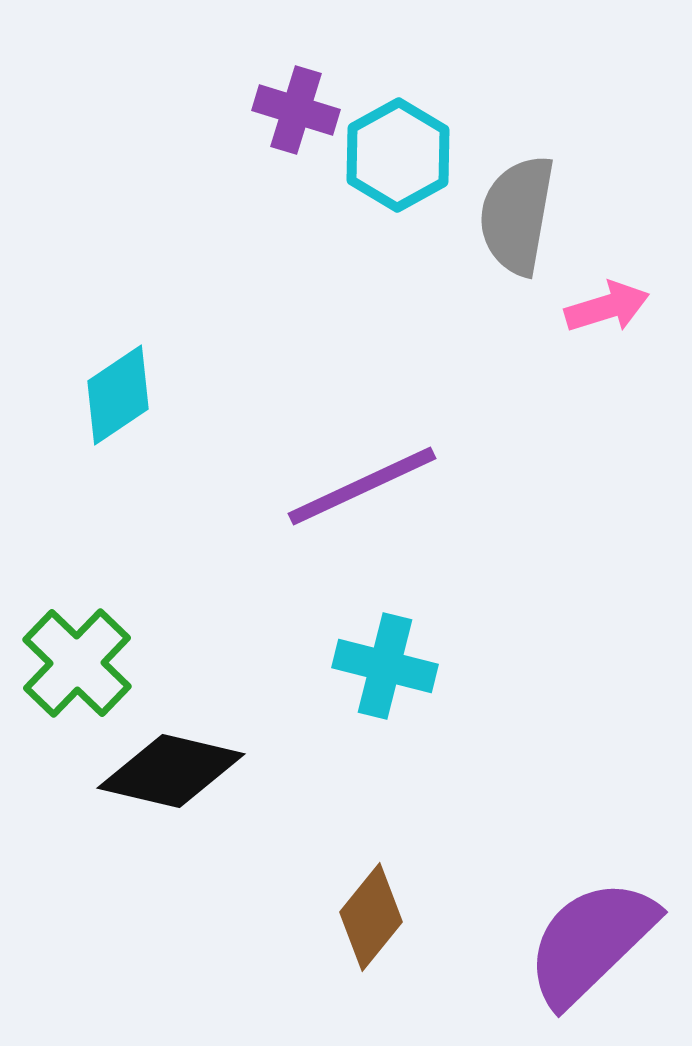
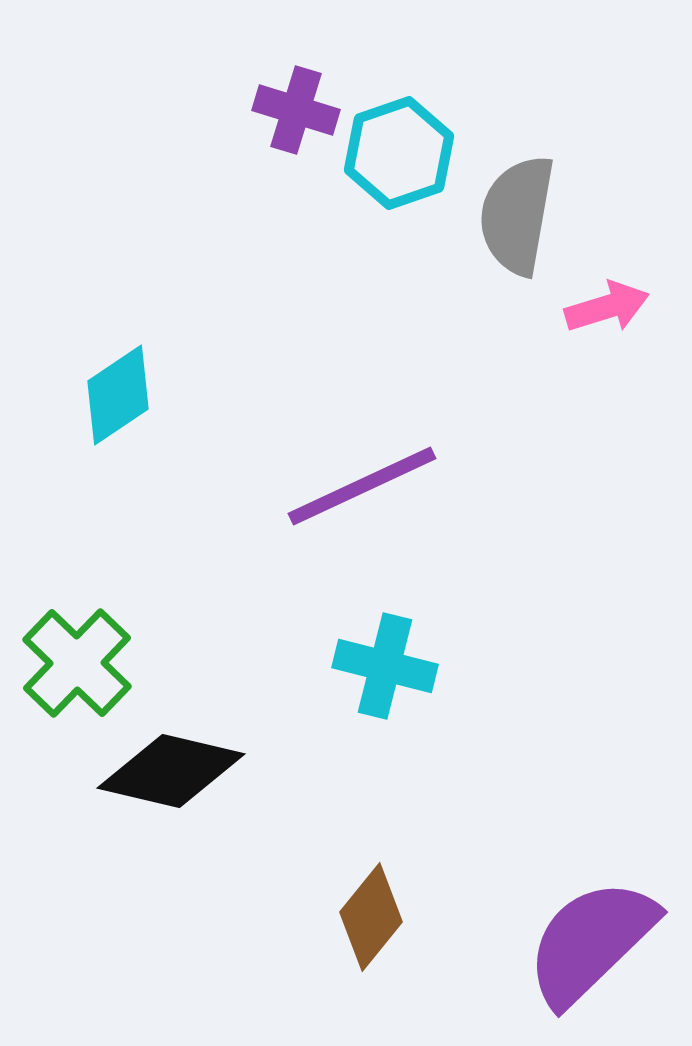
cyan hexagon: moved 1 px right, 2 px up; rotated 10 degrees clockwise
